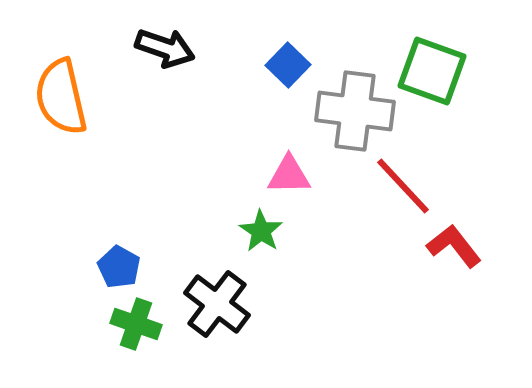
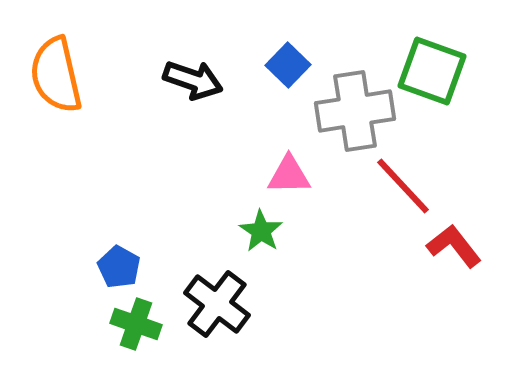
black arrow: moved 28 px right, 32 px down
orange semicircle: moved 5 px left, 22 px up
gray cross: rotated 16 degrees counterclockwise
